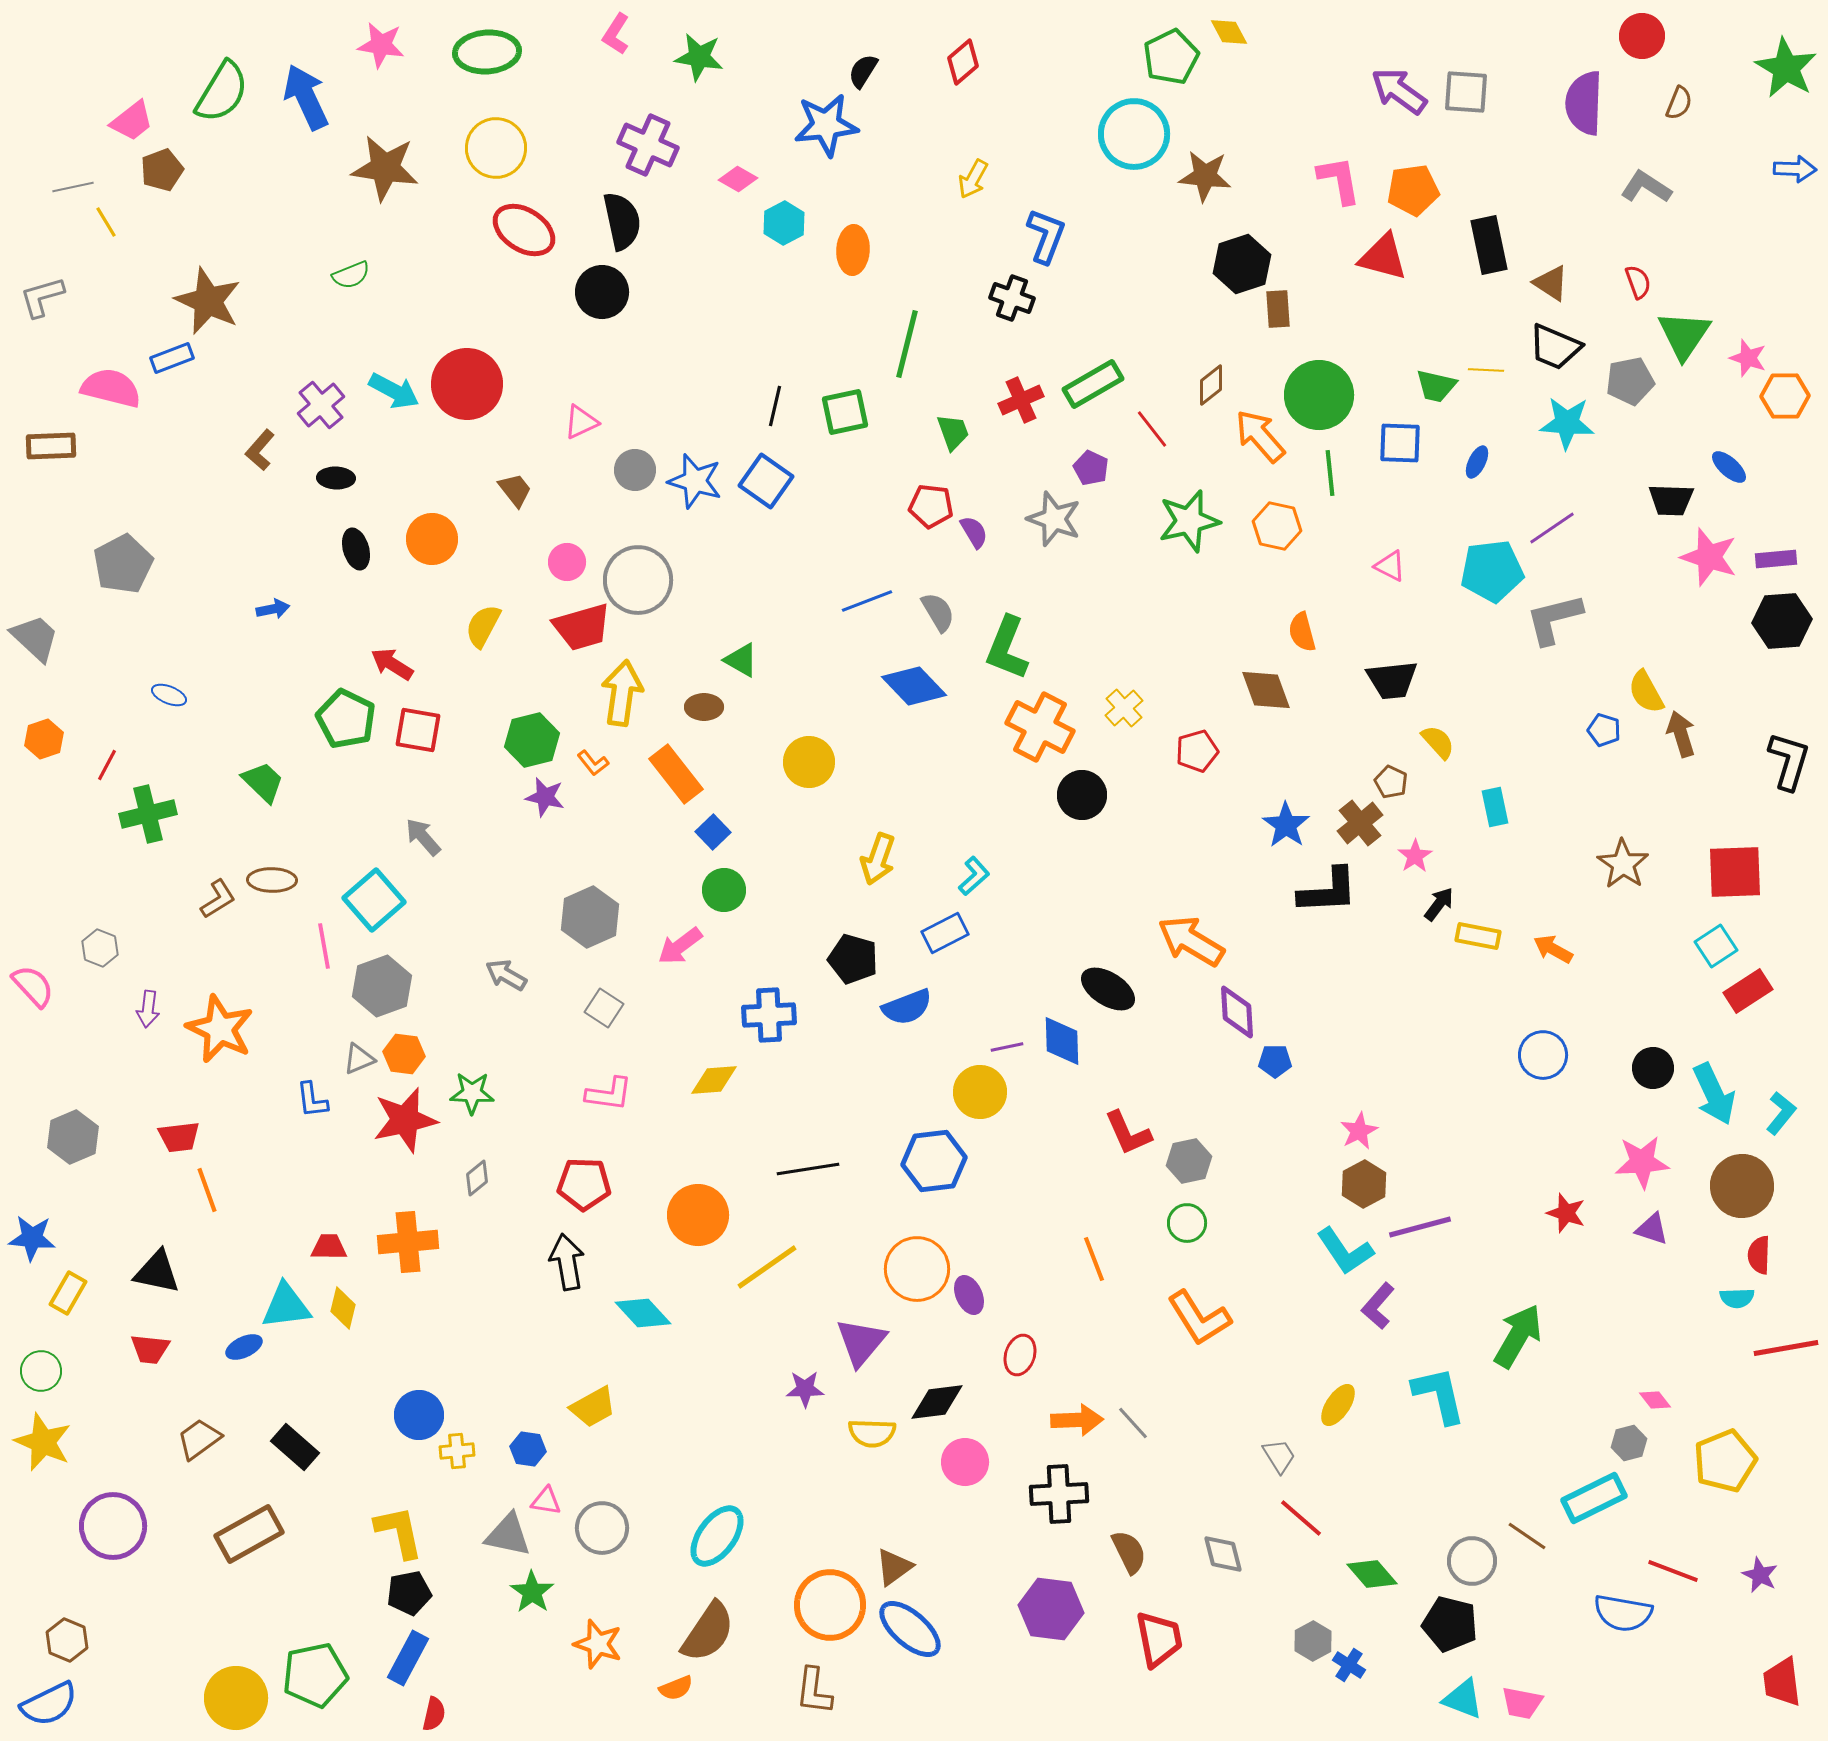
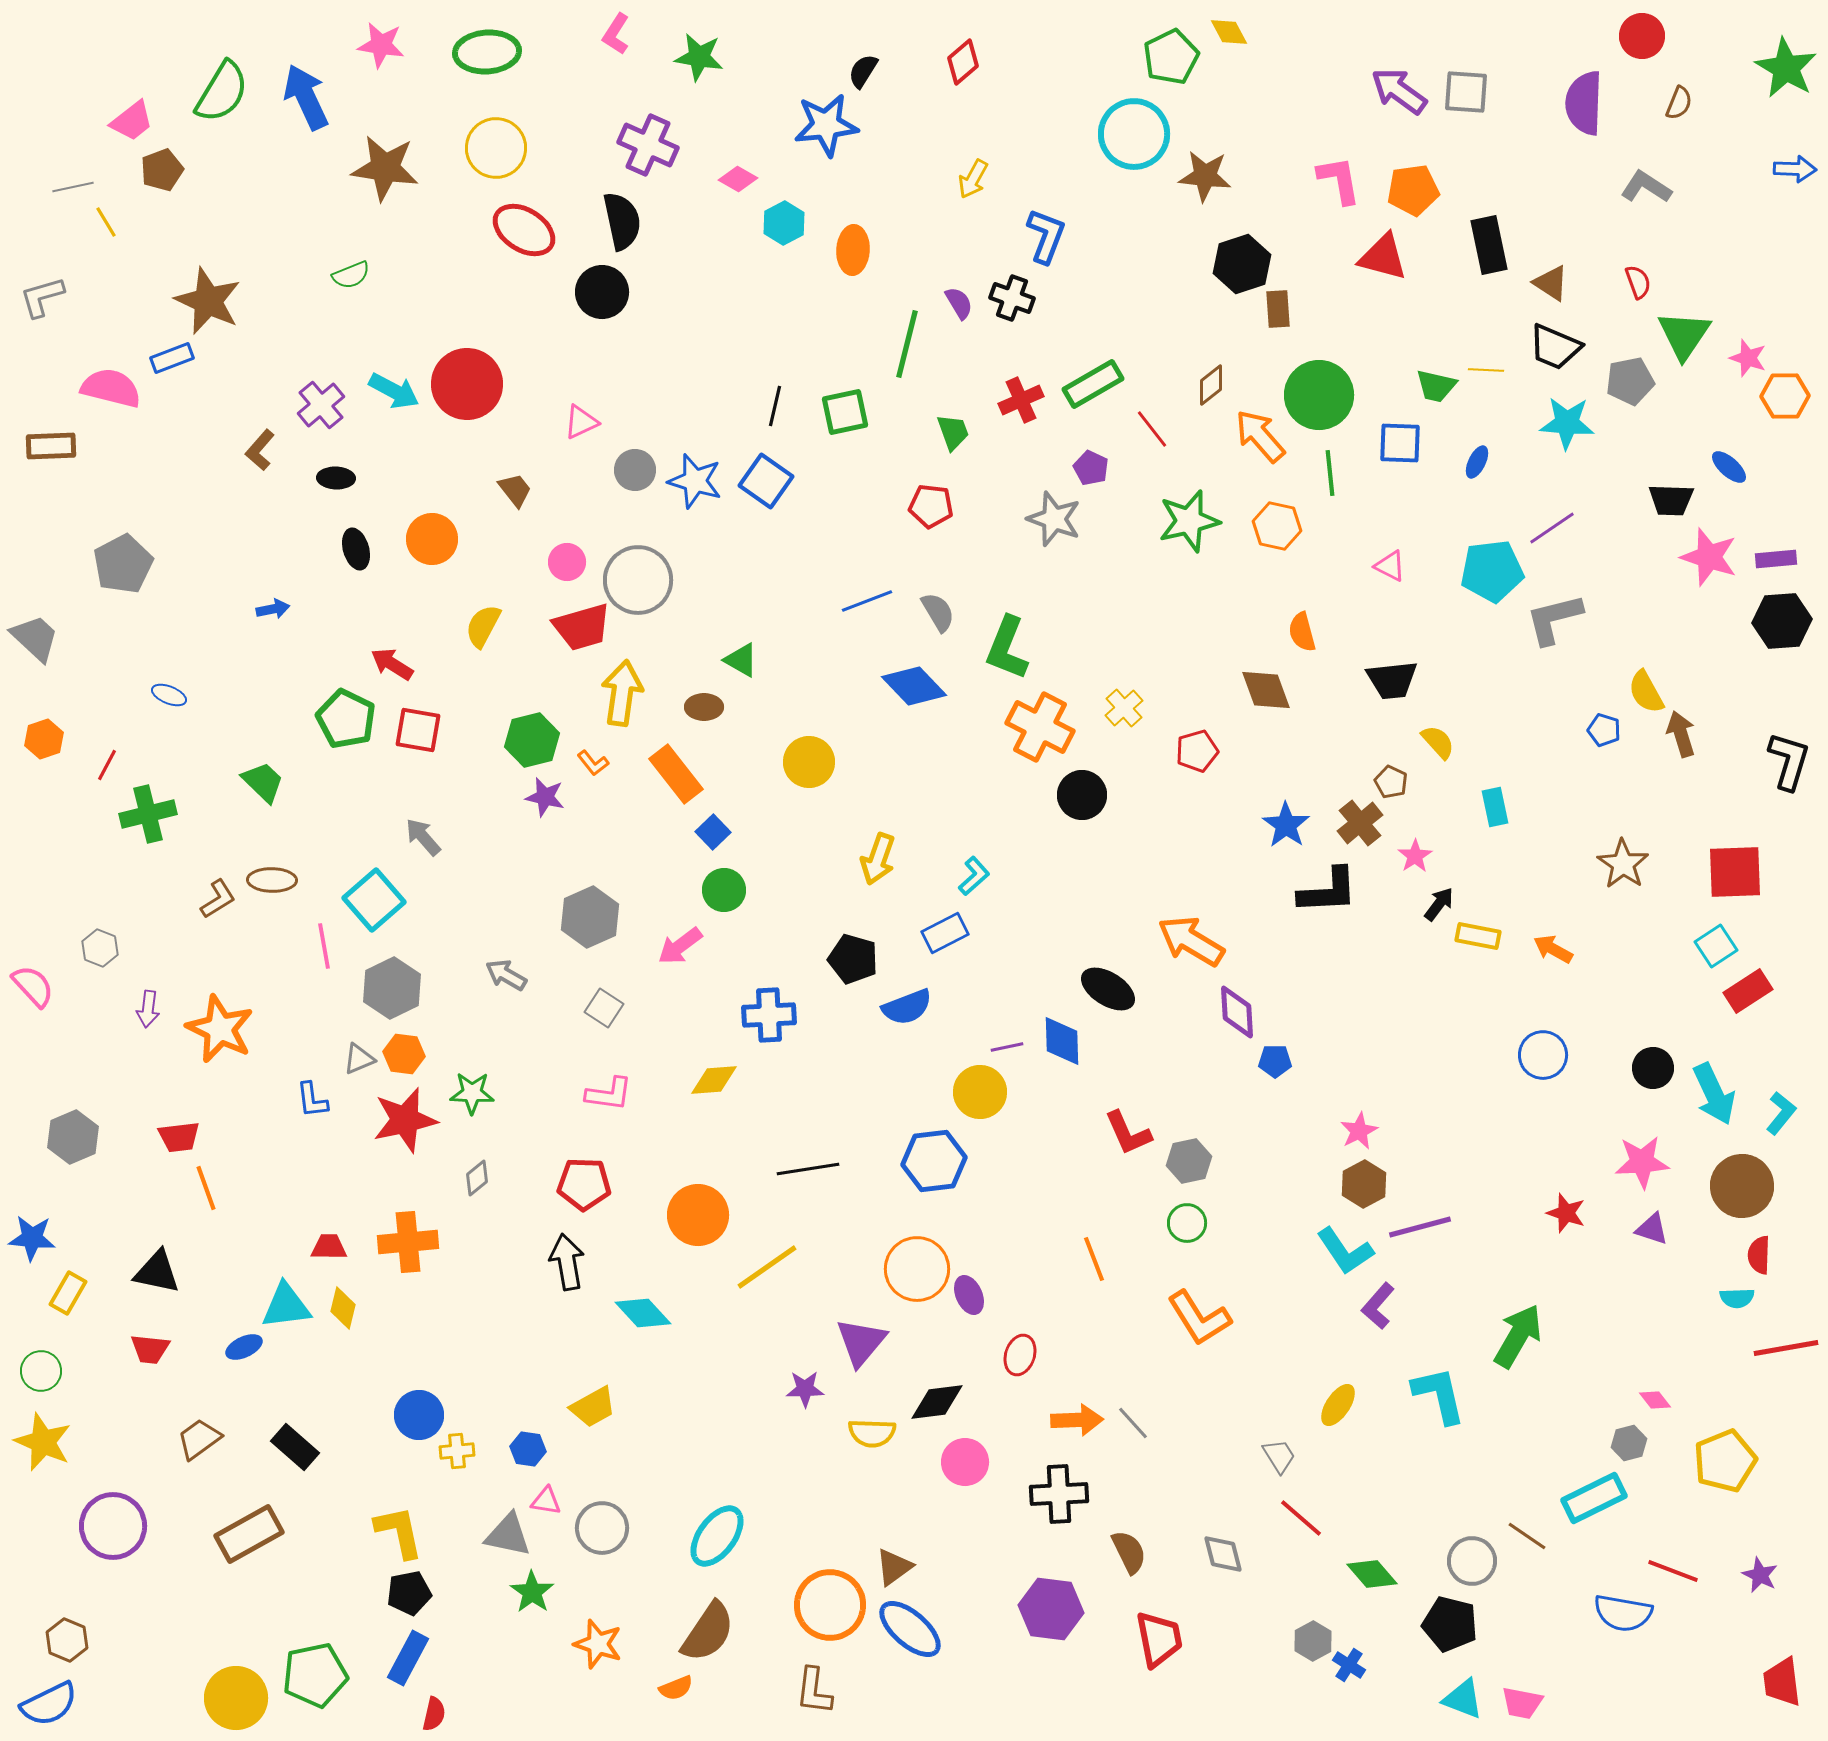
purple semicircle at (974, 532): moved 15 px left, 229 px up
gray hexagon at (382, 986): moved 10 px right, 2 px down; rotated 6 degrees counterclockwise
orange line at (207, 1190): moved 1 px left, 2 px up
